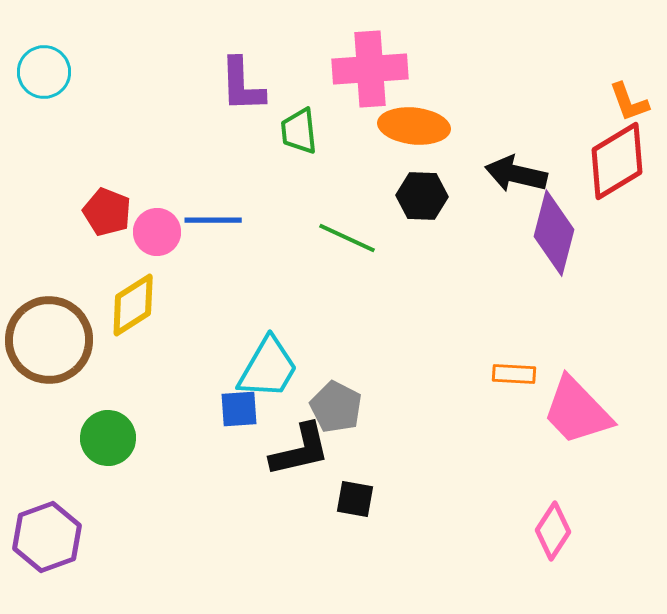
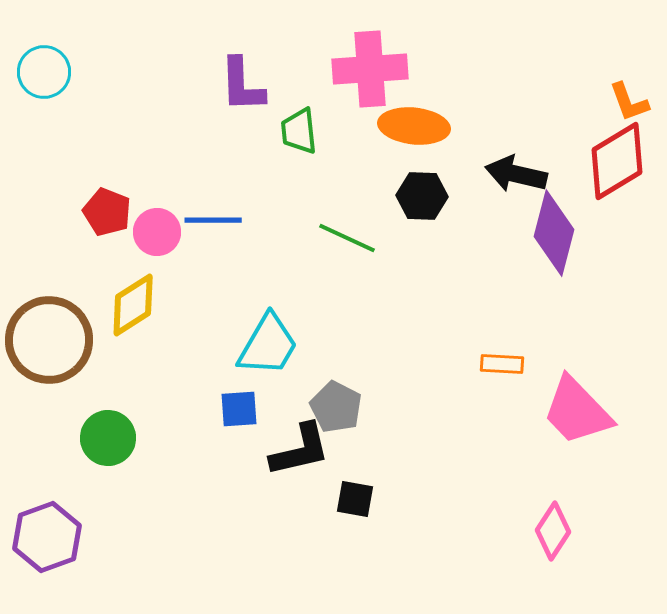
cyan trapezoid: moved 23 px up
orange rectangle: moved 12 px left, 10 px up
